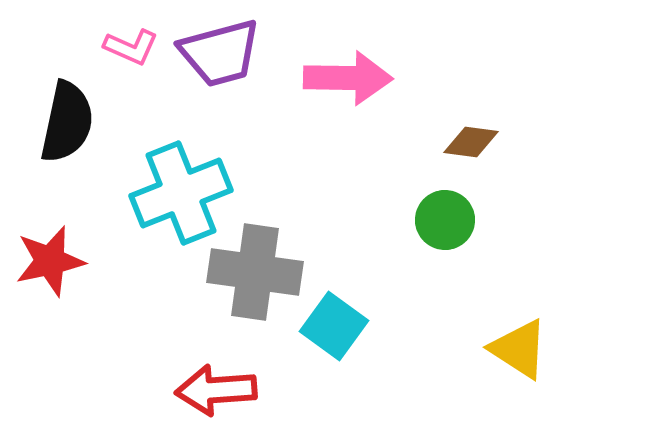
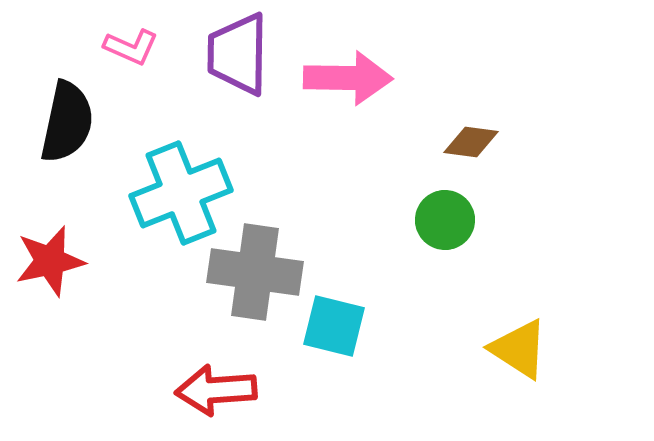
purple trapezoid: moved 18 px right, 1 px down; rotated 106 degrees clockwise
cyan square: rotated 22 degrees counterclockwise
